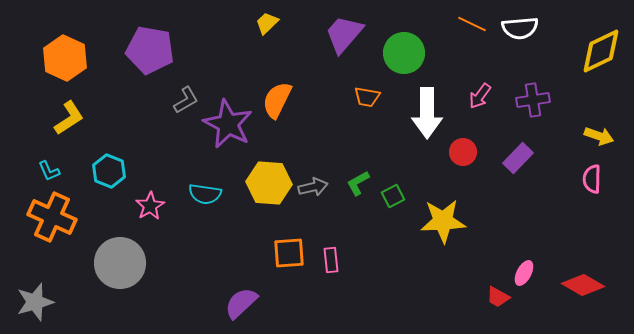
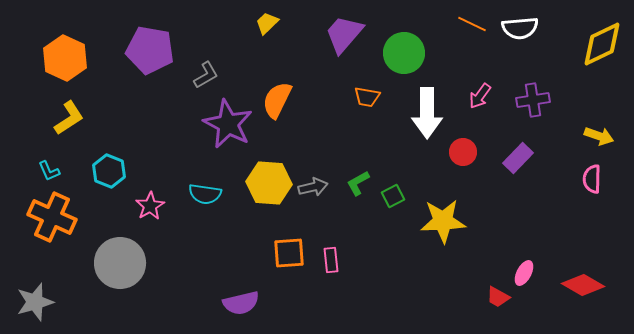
yellow diamond: moved 1 px right, 7 px up
gray L-shape: moved 20 px right, 25 px up
purple semicircle: rotated 150 degrees counterclockwise
